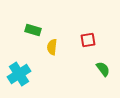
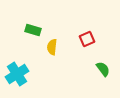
red square: moved 1 px left, 1 px up; rotated 14 degrees counterclockwise
cyan cross: moved 2 px left
